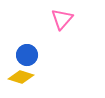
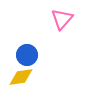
yellow diamond: rotated 25 degrees counterclockwise
